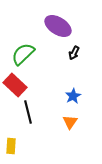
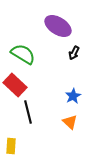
green semicircle: rotated 75 degrees clockwise
orange triangle: rotated 21 degrees counterclockwise
